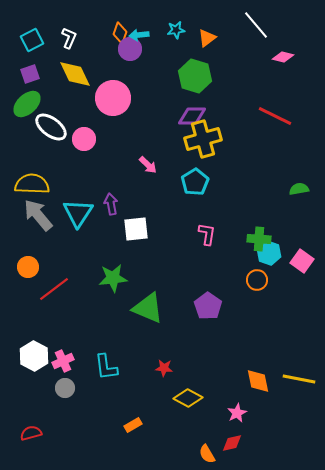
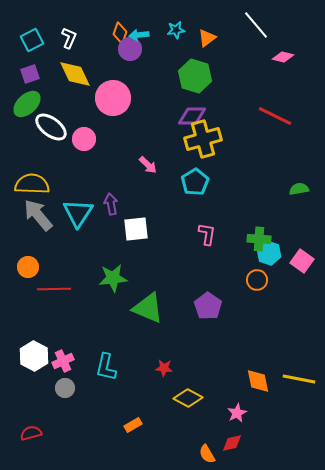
red line at (54, 289): rotated 36 degrees clockwise
cyan L-shape at (106, 367): rotated 20 degrees clockwise
